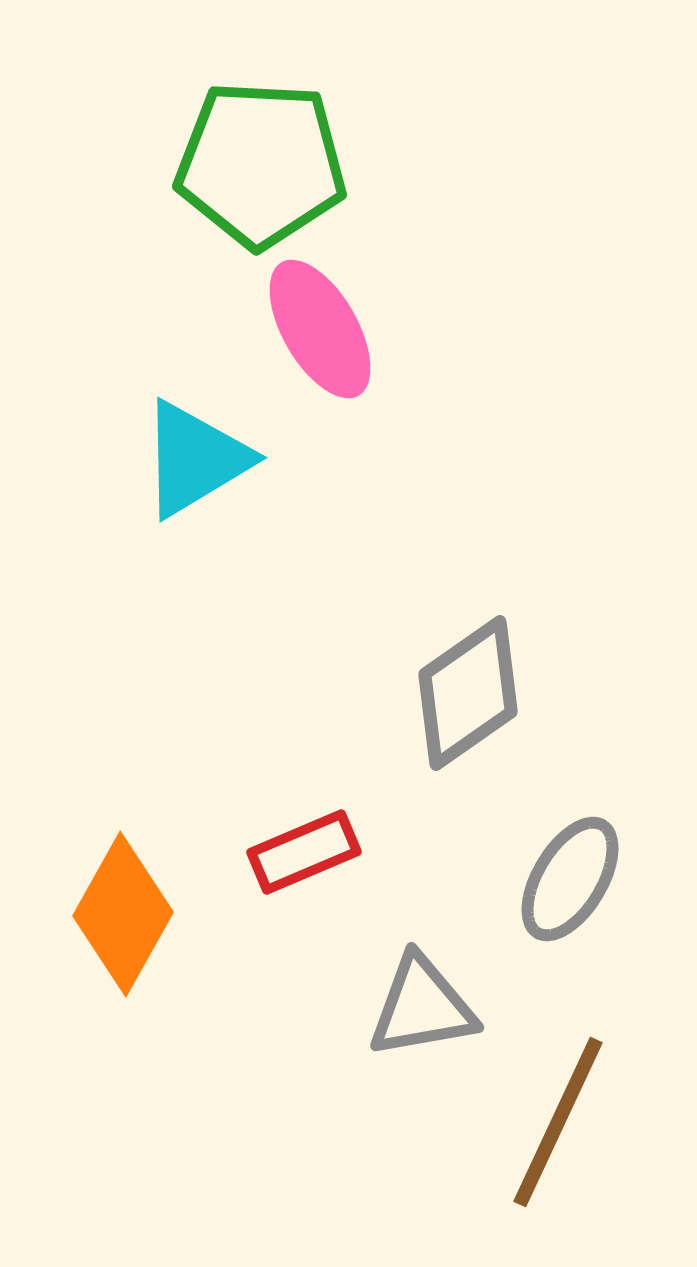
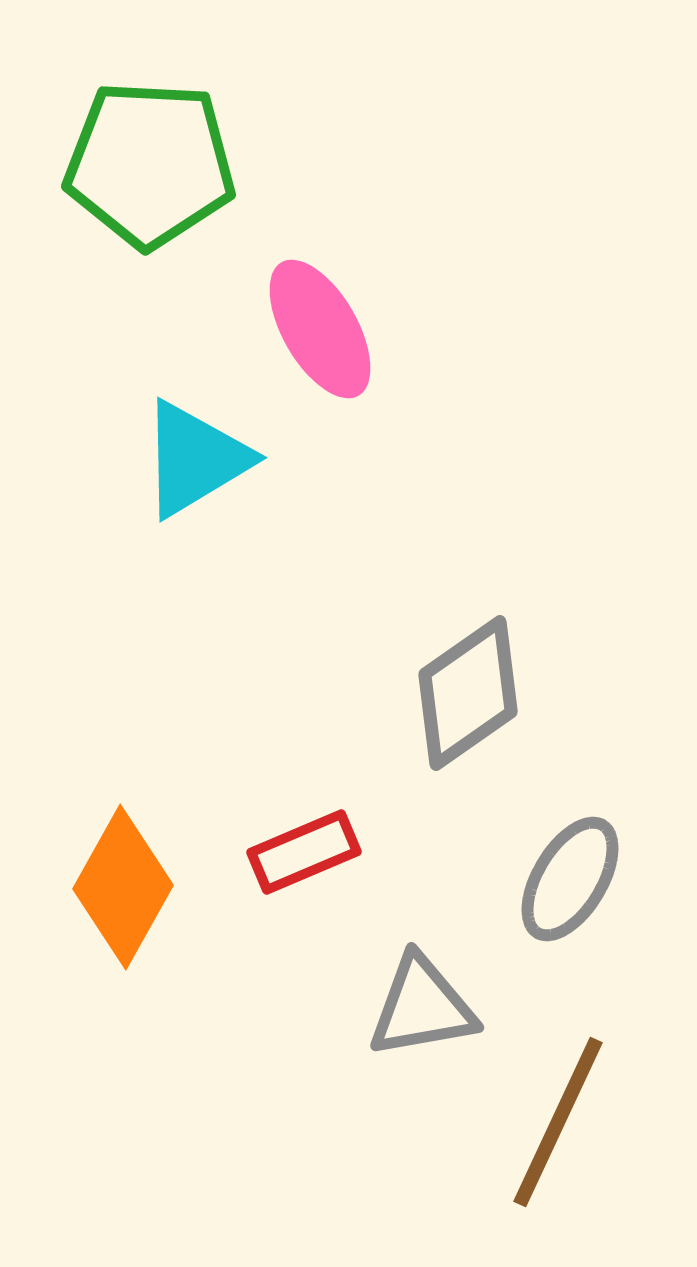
green pentagon: moved 111 px left
orange diamond: moved 27 px up
